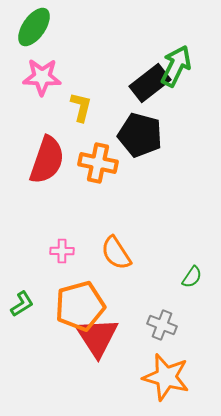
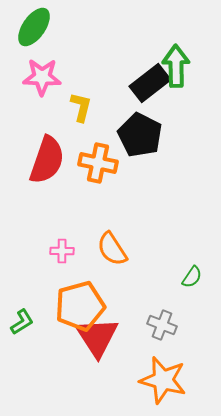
green arrow: rotated 27 degrees counterclockwise
black pentagon: rotated 12 degrees clockwise
orange semicircle: moved 4 px left, 4 px up
green L-shape: moved 18 px down
orange star: moved 3 px left, 3 px down
